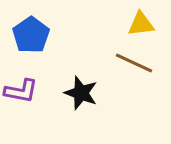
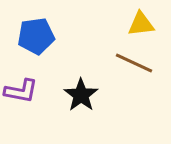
blue pentagon: moved 5 px right, 1 px down; rotated 27 degrees clockwise
black star: moved 2 px down; rotated 16 degrees clockwise
